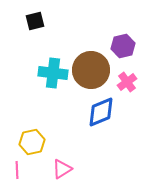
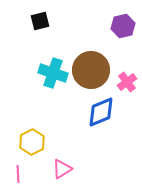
black square: moved 5 px right
purple hexagon: moved 20 px up
cyan cross: rotated 12 degrees clockwise
yellow hexagon: rotated 15 degrees counterclockwise
pink line: moved 1 px right, 4 px down
